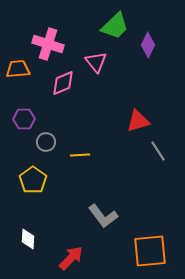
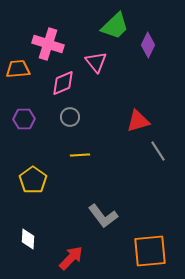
gray circle: moved 24 px right, 25 px up
